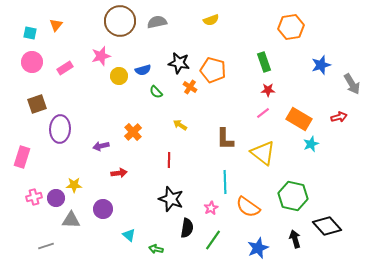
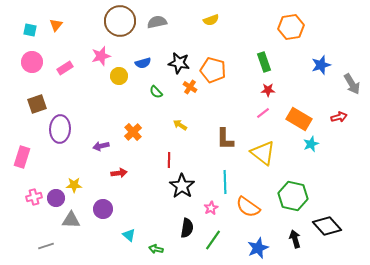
cyan square at (30, 33): moved 3 px up
blue semicircle at (143, 70): moved 7 px up
black star at (171, 199): moved 11 px right, 13 px up; rotated 15 degrees clockwise
